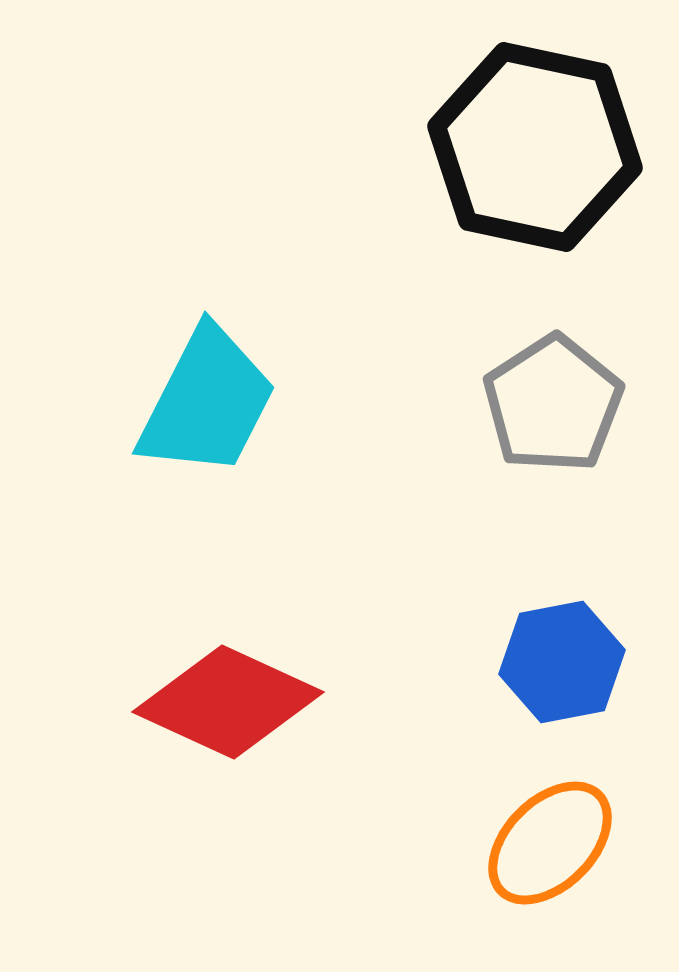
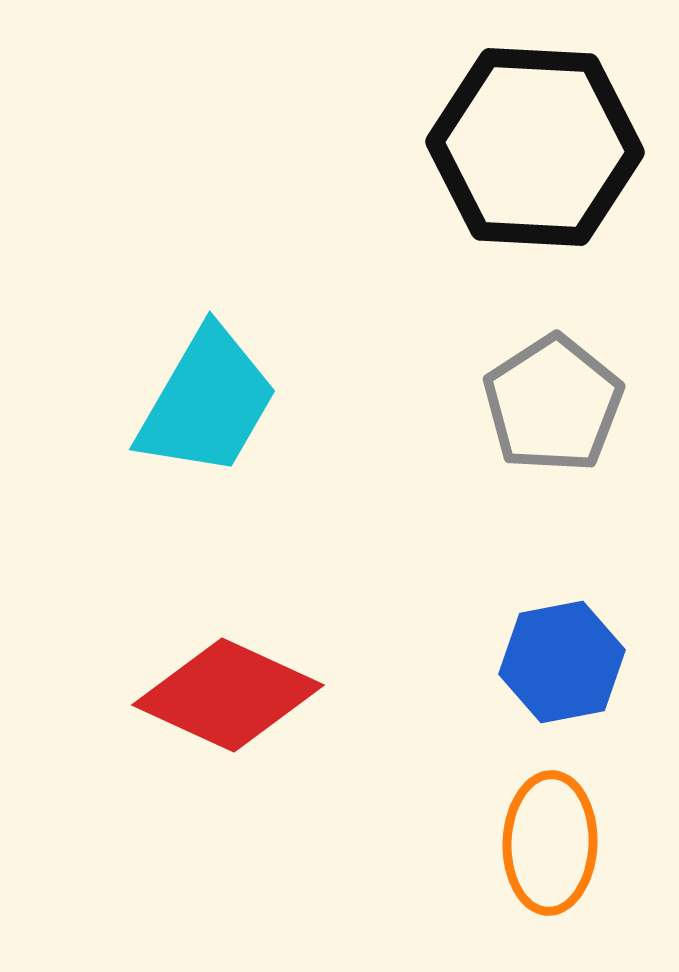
black hexagon: rotated 9 degrees counterclockwise
cyan trapezoid: rotated 3 degrees clockwise
red diamond: moved 7 px up
orange ellipse: rotated 43 degrees counterclockwise
